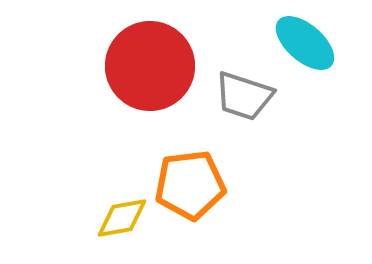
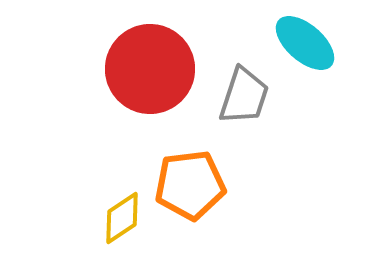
red circle: moved 3 px down
gray trapezoid: rotated 90 degrees counterclockwise
yellow diamond: rotated 24 degrees counterclockwise
